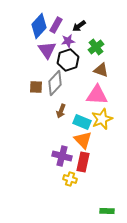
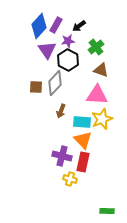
black hexagon: rotated 15 degrees counterclockwise
cyan rectangle: rotated 18 degrees counterclockwise
